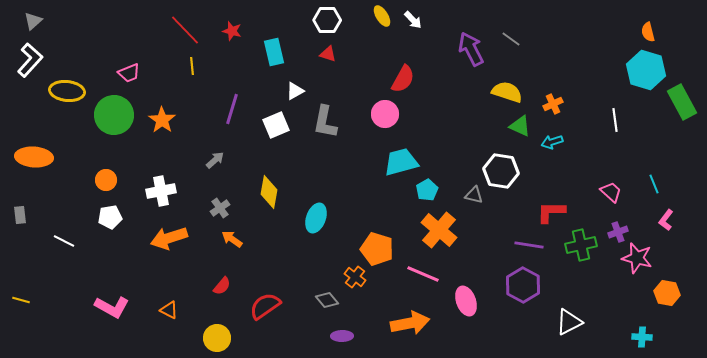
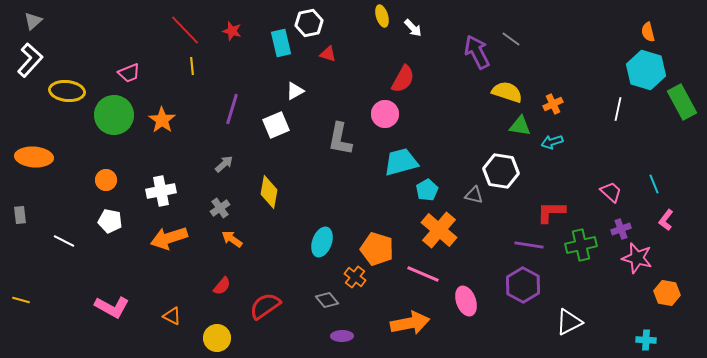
yellow ellipse at (382, 16): rotated 15 degrees clockwise
white hexagon at (327, 20): moved 18 px left, 3 px down; rotated 12 degrees counterclockwise
white arrow at (413, 20): moved 8 px down
purple arrow at (471, 49): moved 6 px right, 3 px down
cyan rectangle at (274, 52): moved 7 px right, 9 px up
white line at (615, 120): moved 3 px right, 11 px up; rotated 20 degrees clockwise
gray L-shape at (325, 122): moved 15 px right, 17 px down
green triangle at (520, 126): rotated 15 degrees counterclockwise
gray arrow at (215, 160): moved 9 px right, 4 px down
white pentagon at (110, 217): moved 4 px down; rotated 20 degrees clockwise
cyan ellipse at (316, 218): moved 6 px right, 24 px down
purple cross at (618, 232): moved 3 px right, 3 px up
orange triangle at (169, 310): moved 3 px right, 6 px down
cyan cross at (642, 337): moved 4 px right, 3 px down
